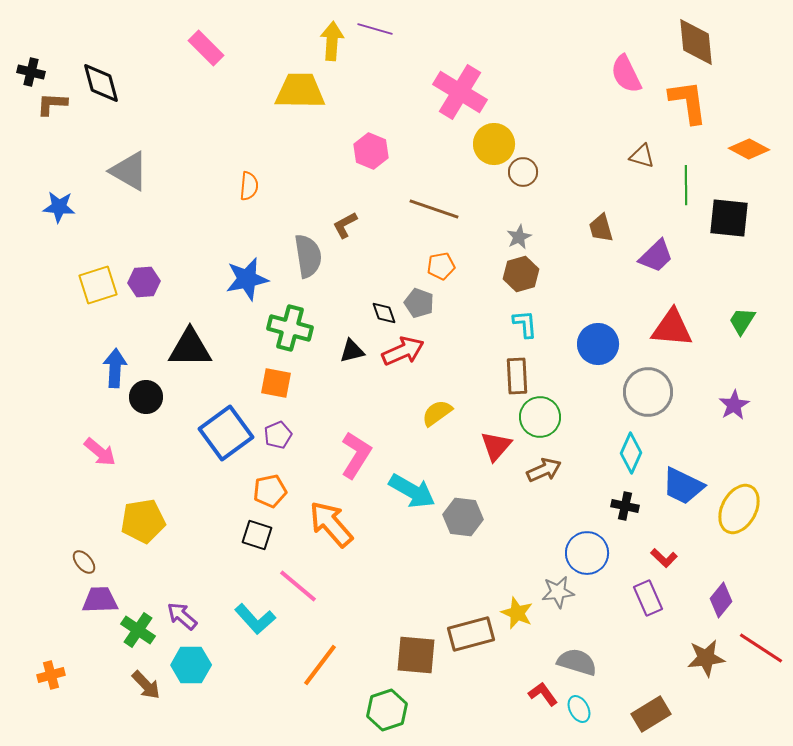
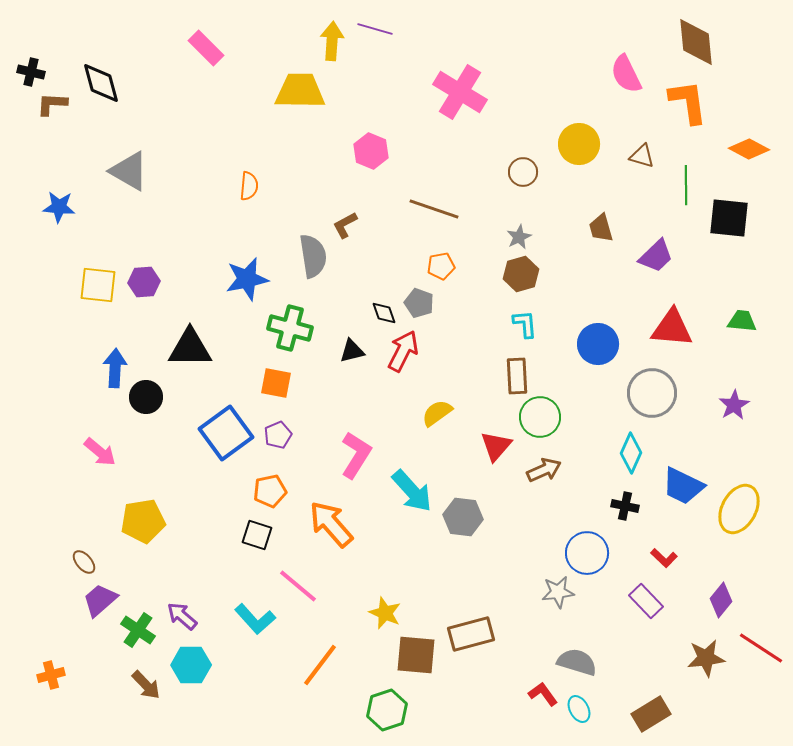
yellow circle at (494, 144): moved 85 px right
gray semicircle at (308, 256): moved 5 px right
yellow square at (98, 285): rotated 24 degrees clockwise
green trapezoid at (742, 321): rotated 64 degrees clockwise
red arrow at (403, 351): rotated 39 degrees counterclockwise
gray circle at (648, 392): moved 4 px right, 1 px down
cyan arrow at (412, 491): rotated 18 degrees clockwise
purple rectangle at (648, 598): moved 2 px left, 3 px down; rotated 20 degrees counterclockwise
purple trapezoid at (100, 600): rotated 39 degrees counterclockwise
yellow star at (517, 613): moved 132 px left
